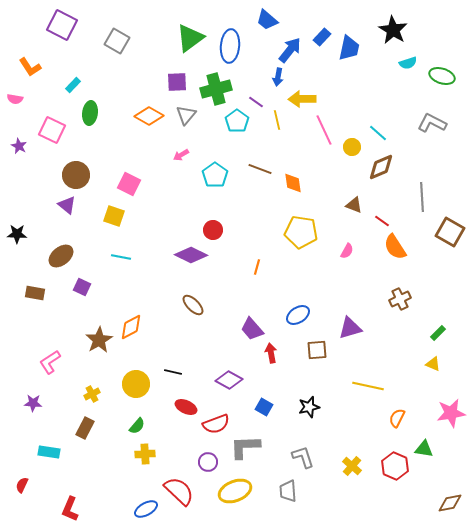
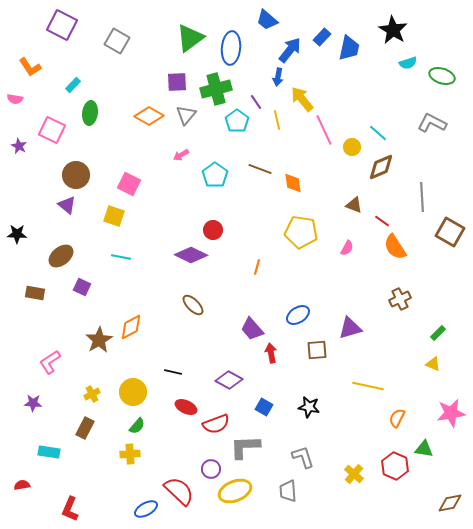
blue ellipse at (230, 46): moved 1 px right, 2 px down
yellow arrow at (302, 99): rotated 52 degrees clockwise
purple line at (256, 102): rotated 21 degrees clockwise
pink semicircle at (347, 251): moved 3 px up
yellow circle at (136, 384): moved 3 px left, 8 px down
black star at (309, 407): rotated 25 degrees clockwise
yellow cross at (145, 454): moved 15 px left
purple circle at (208, 462): moved 3 px right, 7 px down
yellow cross at (352, 466): moved 2 px right, 8 px down
red semicircle at (22, 485): rotated 56 degrees clockwise
